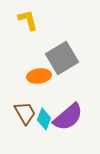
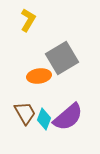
yellow L-shape: rotated 45 degrees clockwise
